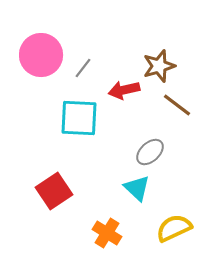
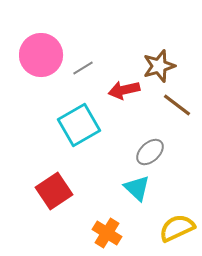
gray line: rotated 20 degrees clockwise
cyan square: moved 7 px down; rotated 33 degrees counterclockwise
yellow semicircle: moved 3 px right
